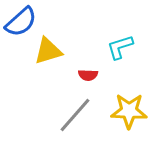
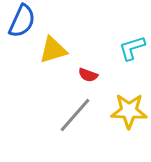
blue semicircle: moved 1 px right, 1 px up; rotated 24 degrees counterclockwise
cyan L-shape: moved 12 px right, 1 px down
yellow triangle: moved 5 px right, 1 px up
red semicircle: rotated 18 degrees clockwise
